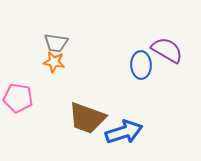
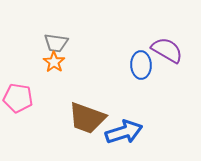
orange star: rotated 25 degrees clockwise
